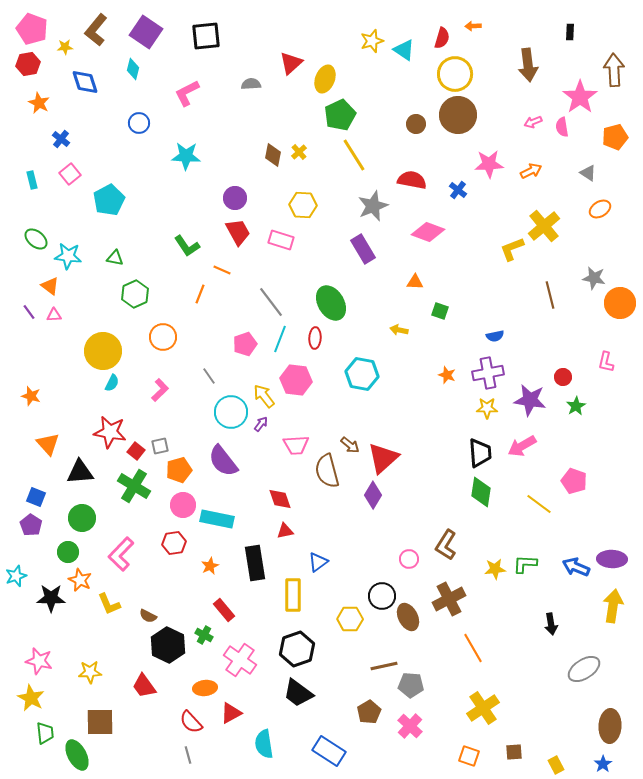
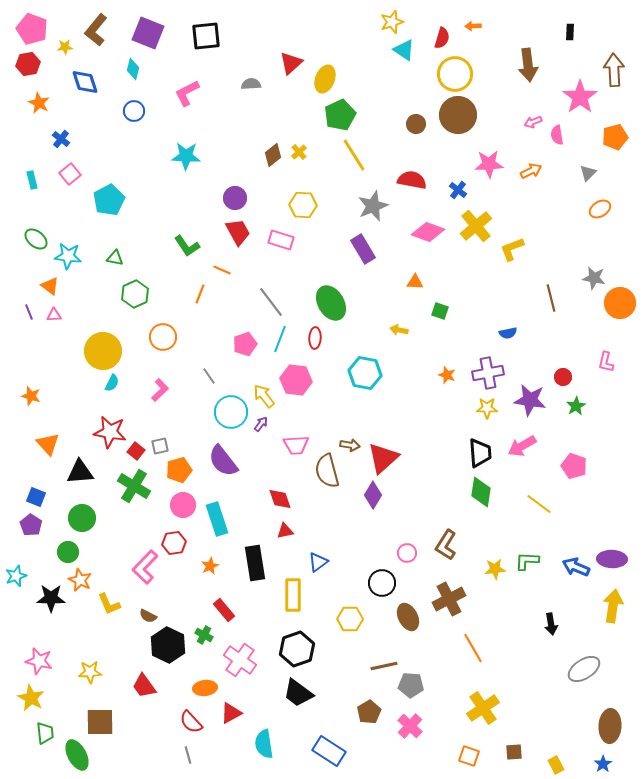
purple square at (146, 32): moved 2 px right, 1 px down; rotated 12 degrees counterclockwise
yellow star at (372, 41): moved 20 px right, 19 px up
blue circle at (139, 123): moved 5 px left, 12 px up
pink semicircle at (562, 127): moved 5 px left, 8 px down
brown diamond at (273, 155): rotated 40 degrees clockwise
gray triangle at (588, 173): rotated 42 degrees clockwise
yellow cross at (544, 226): moved 68 px left
brown line at (550, 295): moved 1 px right, 3 px down
purple line at (29, 312): rotated 14 degrees clockwise
blue semicircle at (495, 336): moved 13 px right, 3 px up
cyan hexagon at (362, 374): moved 3 px right, 1 px up
brown arrow at (350, 445): rotated 30 degrees counterclockwise
pink pentagon at (574, 481): moved 15 px up
cyan rectangle at (217, 519): rotated 60 degrees clockwise
pink L-shape at (121, 554): moved 24 px right, 13 px down
pink circle at (409, 559): moved 2 px left, 6 px up
green L-shape at (525, 564): moved 2 px right, 3 px up
black circle at (382, 596): moved 13 px up
